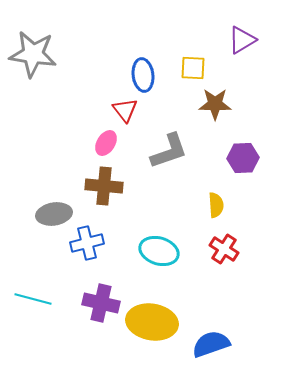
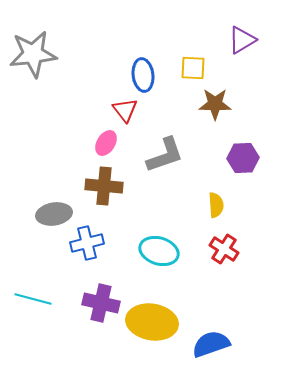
gray star: rotated 15 degrees counterclockwise
gray L-shape: moved 4 px left, 4 px down
